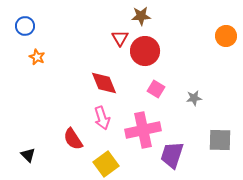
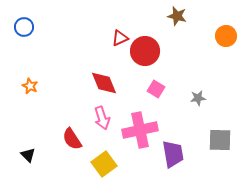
brown star: moved 36 px right; rotated 18 degrees clockwise
blue circle: moved 1 px left, 1 px down
red triangle: rotated 36 degrees clockwise
orange star: moved 7 px left, 29 px down
gray star: moved 4 px right
pink cross: moved 3 px left
red semicircle: moved 1 px left
purple trapezoid: moved 1 px right, 1 px up; rotated 152 degrees clockwise
yellow square: moved 2 px left
